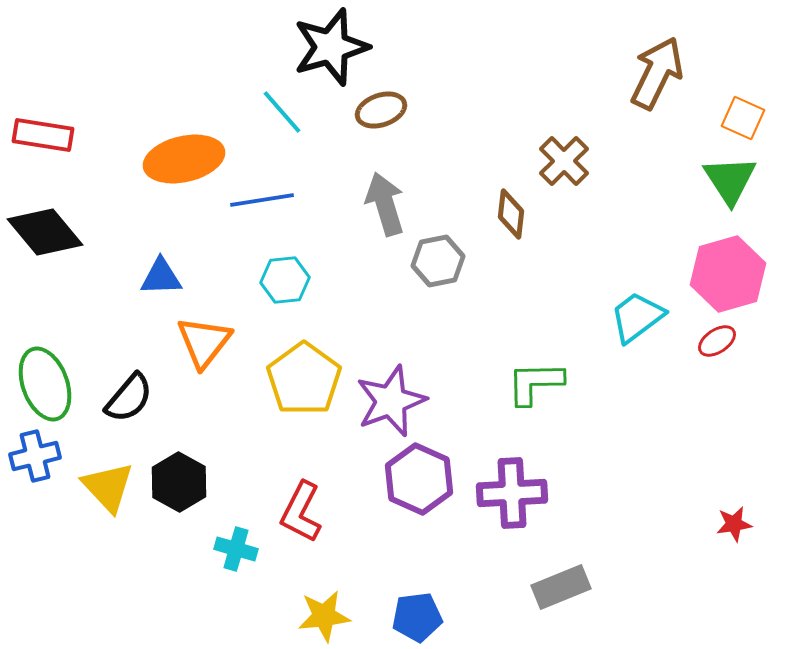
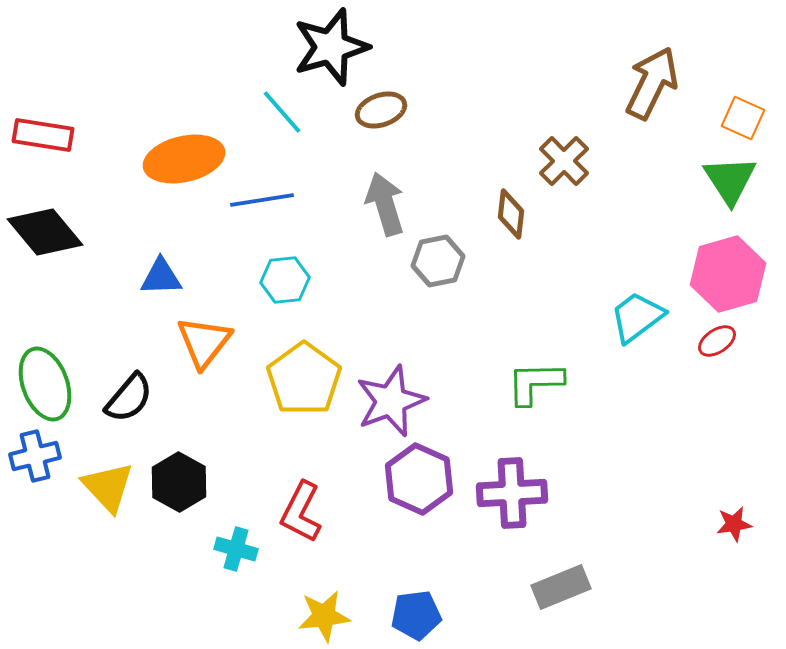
brown arrow: moved 5 px left, 10 px down
blue pentagon: moved 1 px left, 2 px up
